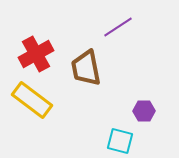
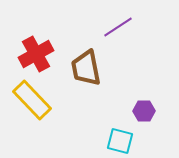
yellow rectangle: rotated 9 degrees clockwise
